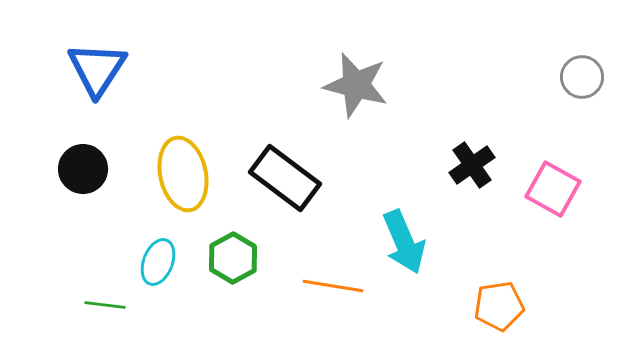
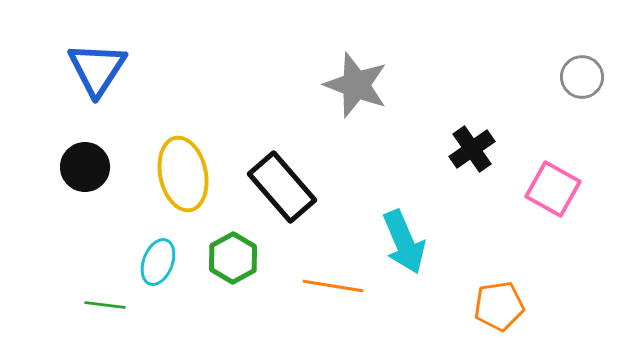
gray star: rotated 6 degrees clockwise
black cross: moved 16 px up
black circle: moved 2 px right, 2 px up
black rectangle: moved 3 px left, 9 px down; rotated 12 degrees clockwise
